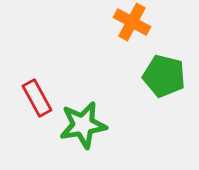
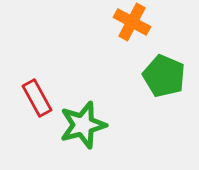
green pentagon: rotated 9 degrees clockwise
green star: rotated 6 degrees counterclockwise
